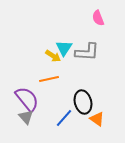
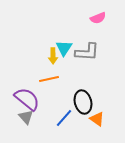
pink semicircle: rotated 91 degrees counterclockwise
yellow arrow: rotated 56 degrees clockwise
purple semicircle: rotated 12 degrees counterclockwise
